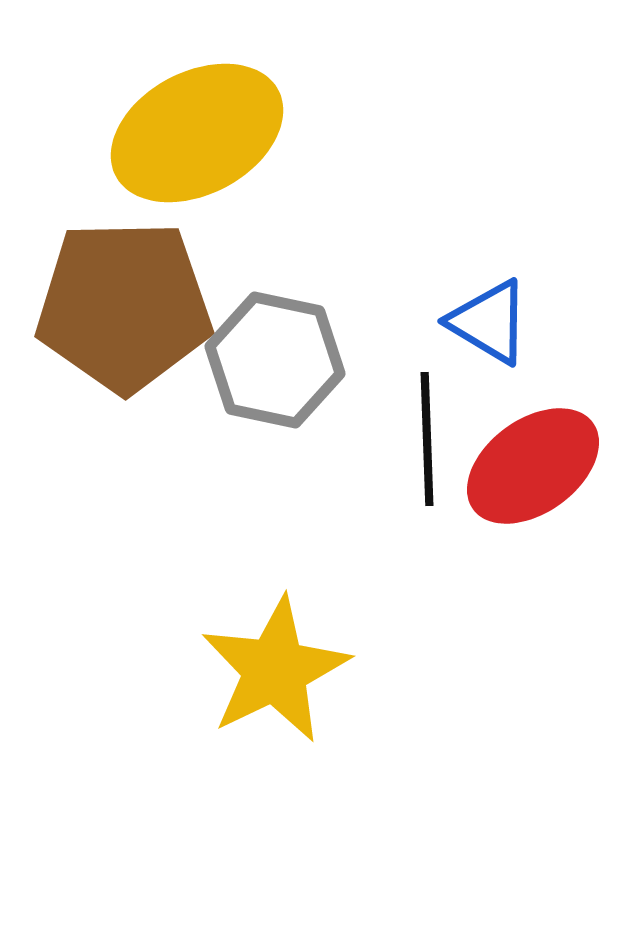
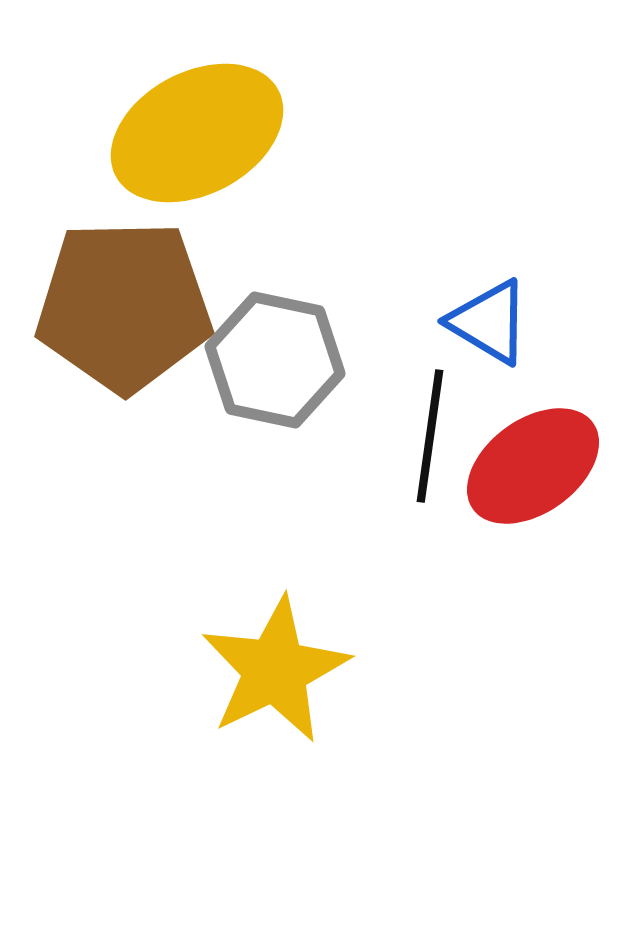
black line: moved 3 px right, 3 px up; rotated 10 degrees clockwise
